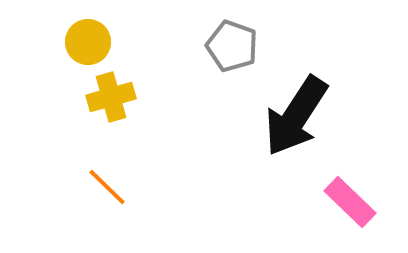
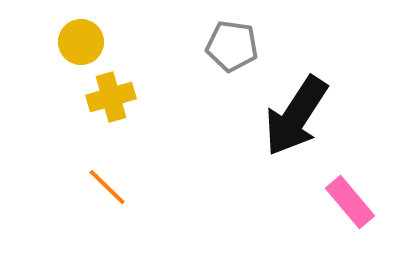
yellow circle: moved 7 px left
gray pentagon: rotated 12 degrees counterclockwise
pink rectangle: rotated 6 degrees clockwise
